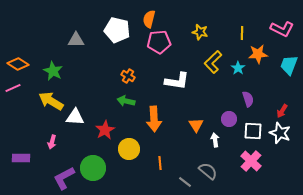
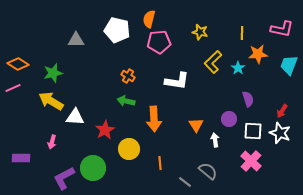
pink L-shape: rotated 15 degrees counterclockwise
green star: moved 2 px down; rotated 30 degrees clockwise
